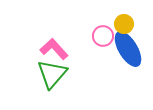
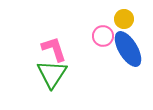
yellow circle: moved 5 px up
pink L-shape: rotated 24 degrees clockwise
green triangle: rotated 8 degrees counterclockwise
